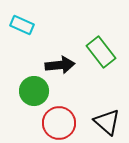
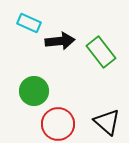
cyan rectangle: moved 7 px right, 2 px up
black arrow: moved 24 px up
red circle: moved 1 px left, 1 px down
